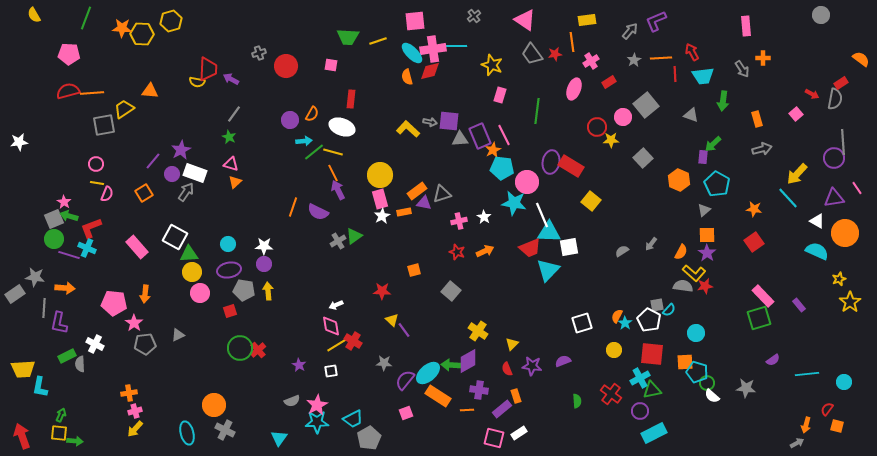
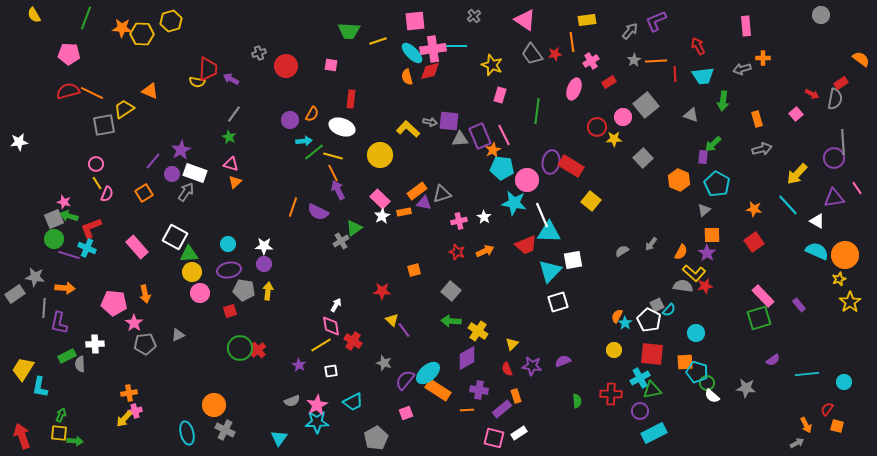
green trapezoid at (348, 37): moved 1 px right, 6 px up
red arrow at (692, 52): moved 6 px right, 6 px up
orange line at (661, 58): moved 5 px left, 3 px down
gray arrow at (742, 69): rotated 108 degrees clockwise
orange triangle at (150, 91): rotated 18 degrees clockwise
orange line at (92, 93): rotated 30 degrees clockwise
yellow star at (611, 140): moved 3 px right, 1 px up
yellow line at (333, 152): moved 4 px down
yellow circle at (380, 175): moved 20 px up
pink circle at (527, 182): moved 2 px up
yellow line at (97, 183): rotated 48 degrees clockwise
cyan line at (788, 198): moved 7 px down
pink rectangle at (380, 199): rotated 30 degrees counterclockwise
pink star at (64, 202): rotated 16 degrees counterclockwise
orange circle at (845, 233): moved 22 px down
orange square at (707, 235): moved 5 px right
green triangle at (354, 236): moved 8 px up
gray cross at (338, 241): moved 3 px right
white square at (569, 247): moved 4 px right, 13 px down
red trapezoid at (530, 248): moved 4 px left, 3 px up
cyan triangle at (548, 270): moved 2 px right, 1 px down
yellow arrow at (268, 291): rotated 12 degrees clockwise
orange arrow at (145, 294): rotated 18 degrees counterclockwise
white arrow at (336, 305): rotated 144 degrees clockwise
gray square at (657, 305): rotated 16 degrees counterclockwise
white square at (582, 323): moved 24 px left, 21 px up
white cross at (95, 344): rotated 30 degrees counterclockwise
yellow line at (337, 345): moved 16 px left
purple diamond at (468, 361): moved 1 px left, 3 px up
gray star at (384, 363): rotated 14 degrees clockwise
green arrow at (451, 365): moved 44 px up
yellow trapezoid at (23, 369): rotated 125 degrees clockwise
red cross at (611, 394): rotated 35 degrees counterclockwise
orange rectangle at (438, 396): moved 6 px up
cyan trapezoid at (353, 419): moved 17 px up
orange arrow at (806, 425): rotated 42 degrees counterclockwise
yellow arrow at (135, 429): moved 11 px left, 10 px up
gray pentagon at (369, 438): moved 7 px right
